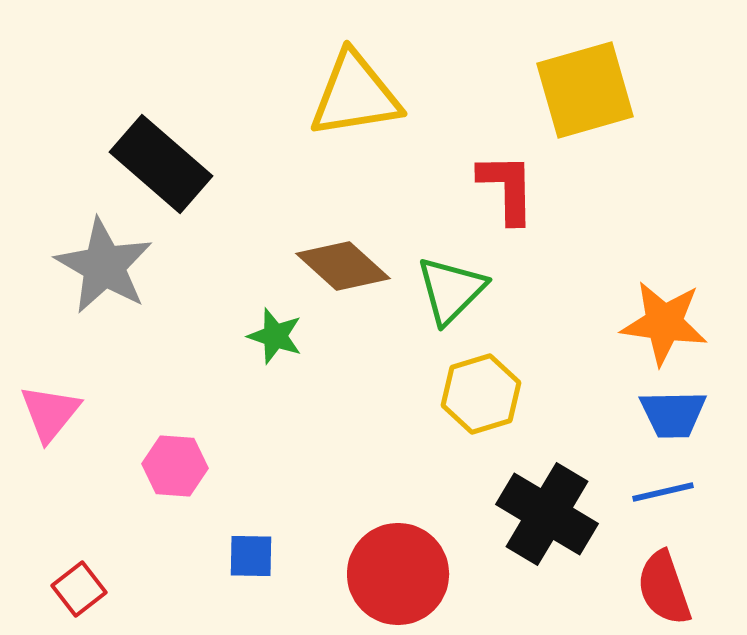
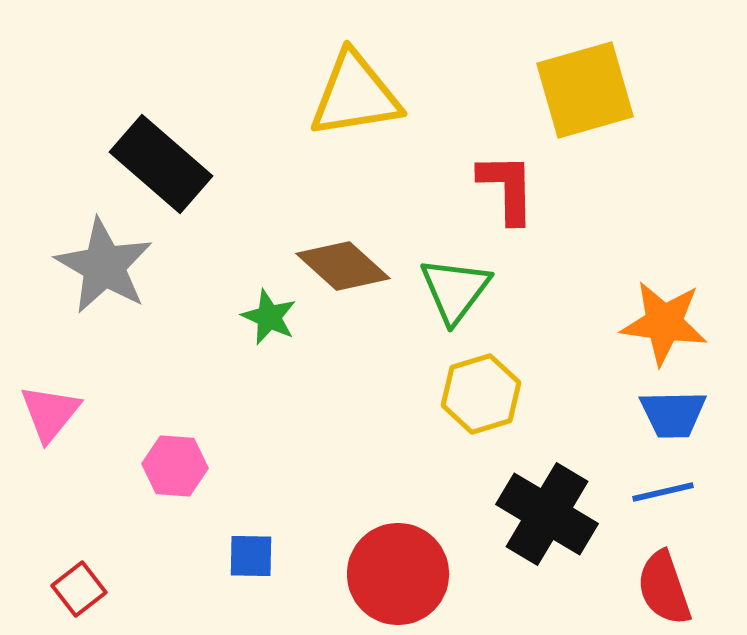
green triangle: moved 4 px right; rotated 8 degrees counterclockwise
green star: moved 6 px left, 19 px up; rotated 6 degrees clockwise
